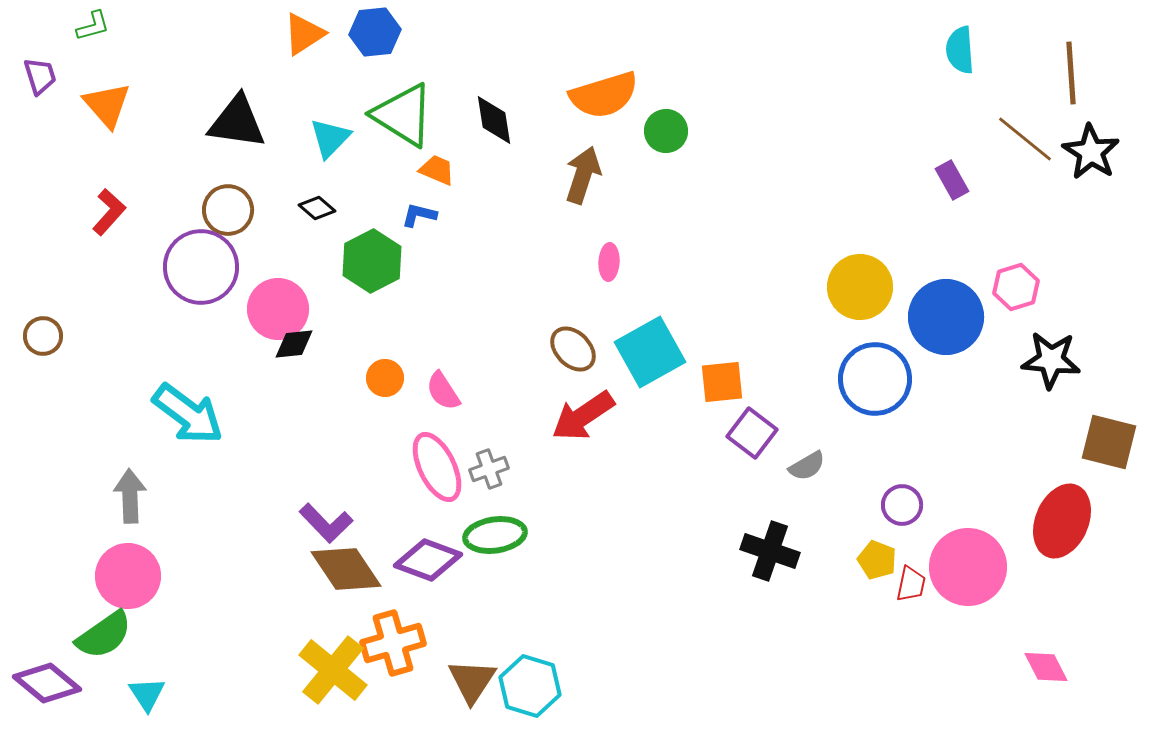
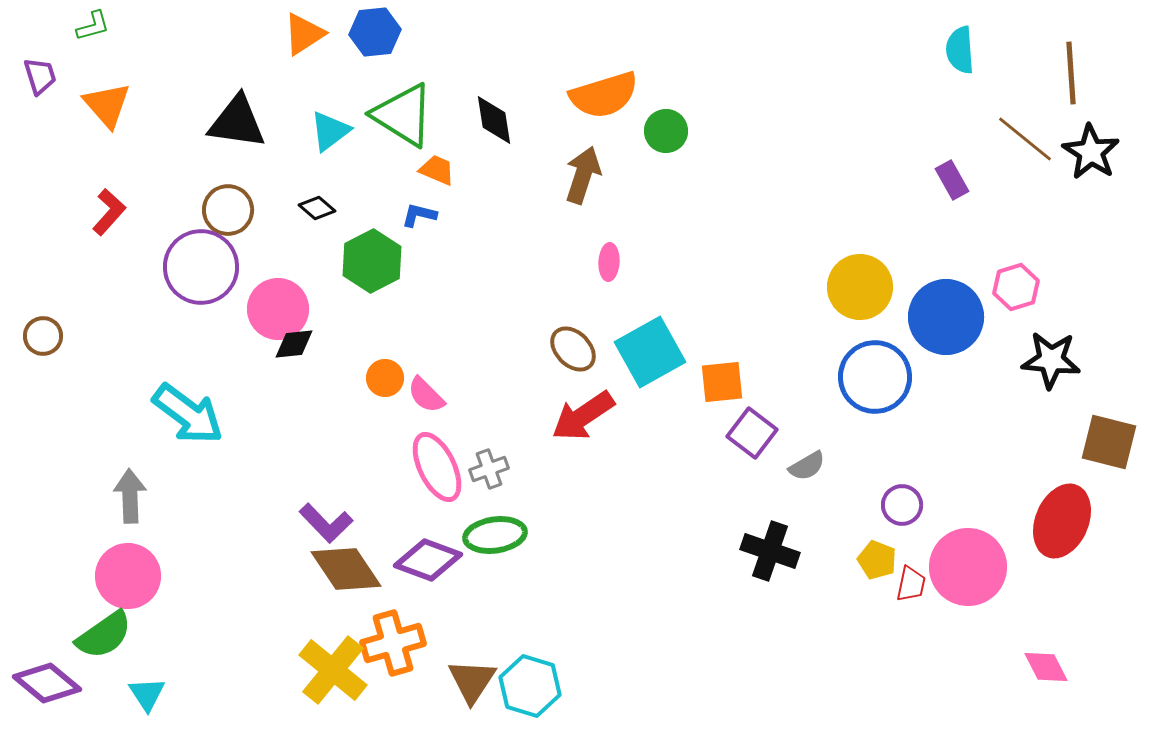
cyan triangle at (330, 138): moved 7 px up; rotated 9 degrees clockwise
blue circle at (875, 379): moved 2 px up
pink semicircle at (443, 391): moved 17 px left, 4 px down; rotated 12 degrees counterclockwise
